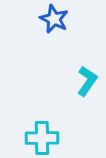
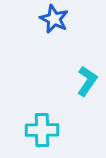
cyan cross: moved 8 px up
